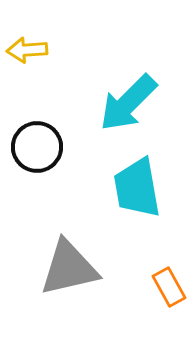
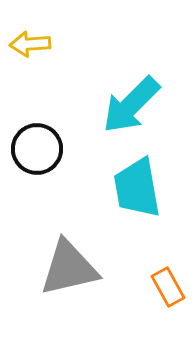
yellow arrow: moved 3 px right, 6 px up
cyan arrow: moved 3 px right, 2 px down
black circle: moved 2 px down
orange rectangle: moved 1 px left
